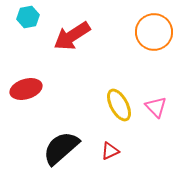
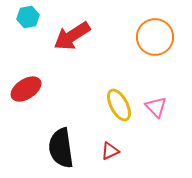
orange circle: moved 1 px right, 5 px down
red ellipse: rotated 16 degrees counterclockwise
black semicircle: rotated 57 degrees counterclockwise
